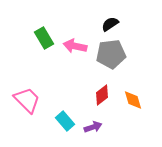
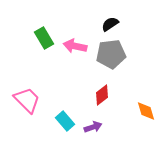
orange diamond: moved 13 px right, 11 px down
